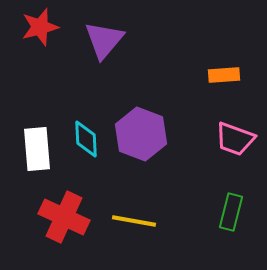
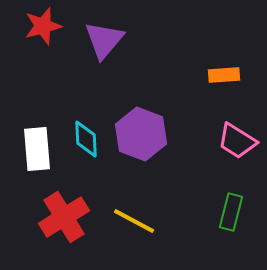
red star: moved 3 px right, 1 px up
pink trapezoid: moved 2 px right, 2 px down; rotated 12 degrees clockwise
red cross: rotated 33 degrees clockwise
yellow line: rotated 18 degrees clockwise
